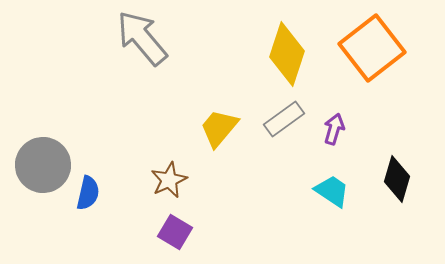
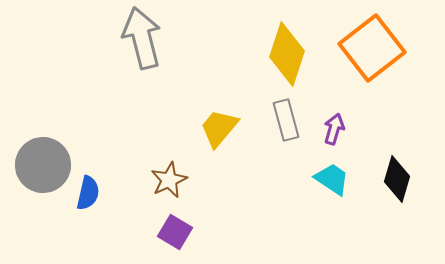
gray arrow: rotated 26 degrees clockwise
gray rectangle: moved 2 px right, 1 px down; rotated 69 degrees counterclockwise
cyan trapezoid: moved 12 px up
